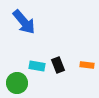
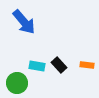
black rectangle: moved 1 px right; rotated 21 degrees counterclockwise
